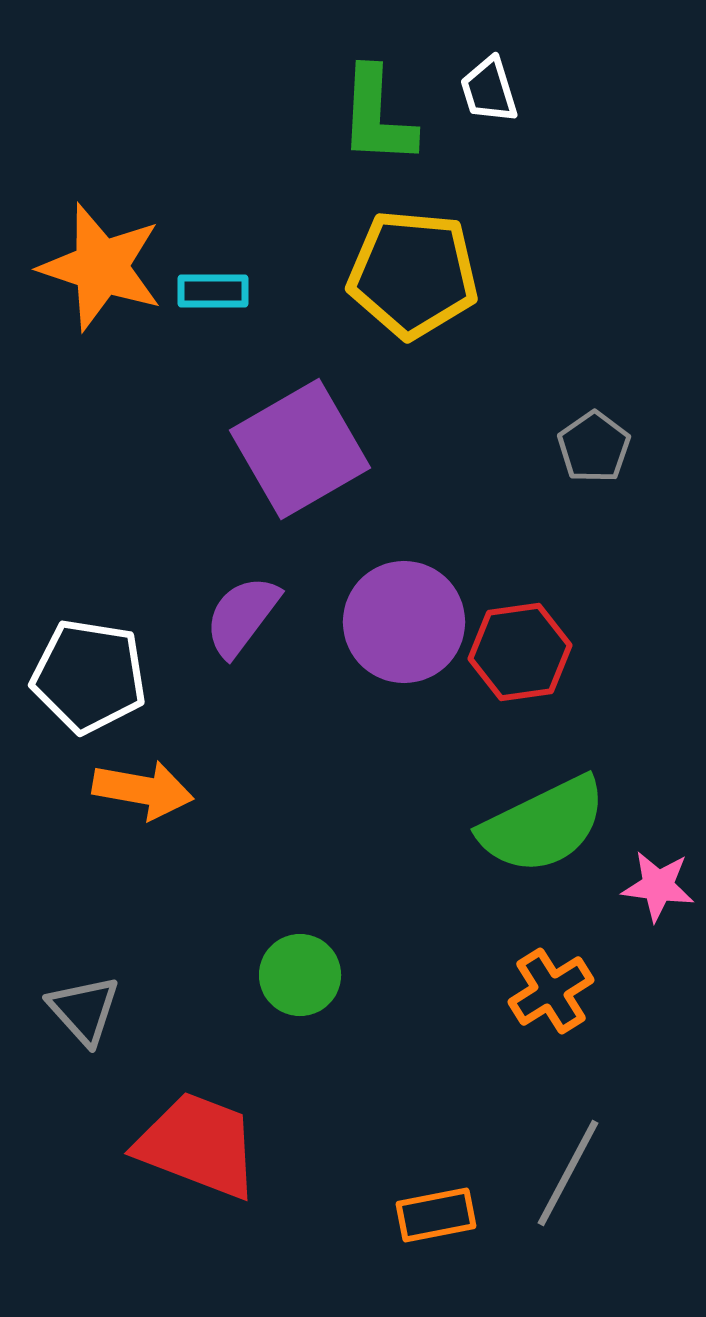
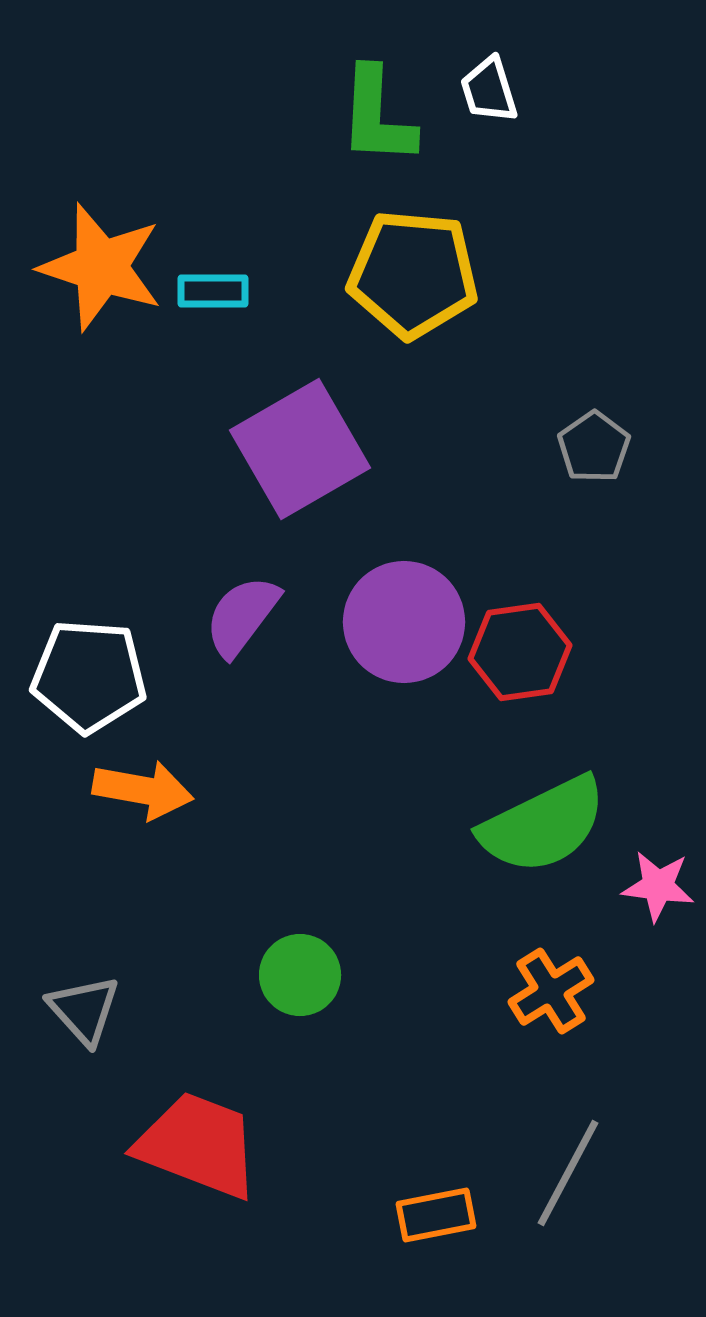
white pentagon: rotated 5 degrees counterclockwise
